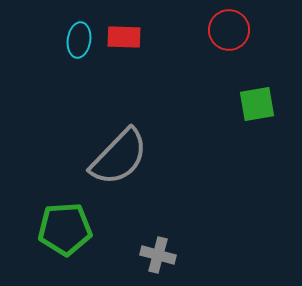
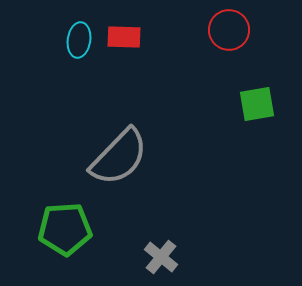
gray cross: moved 3 px right, 2 px down; rotated 24 degrees clockwise
